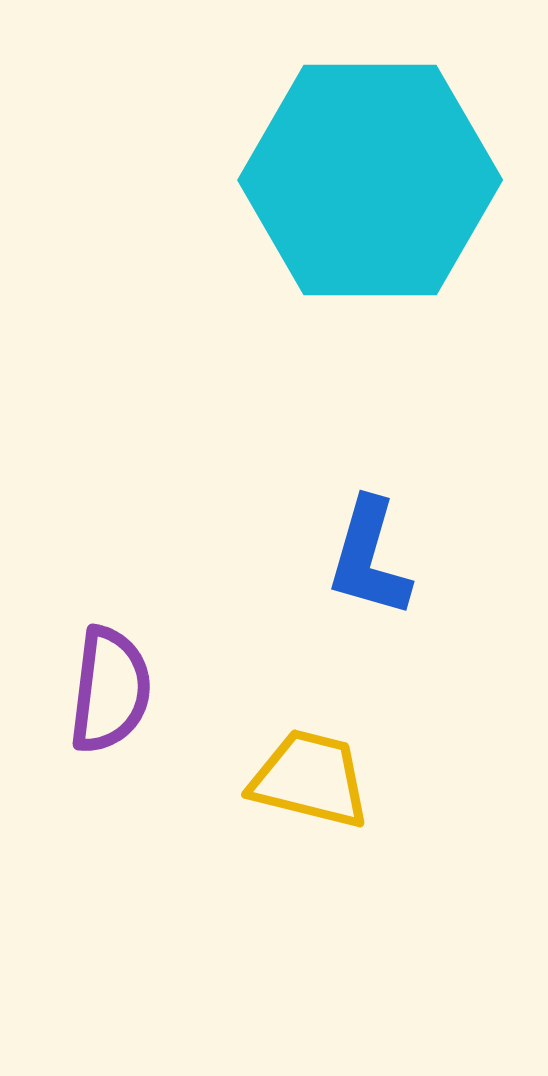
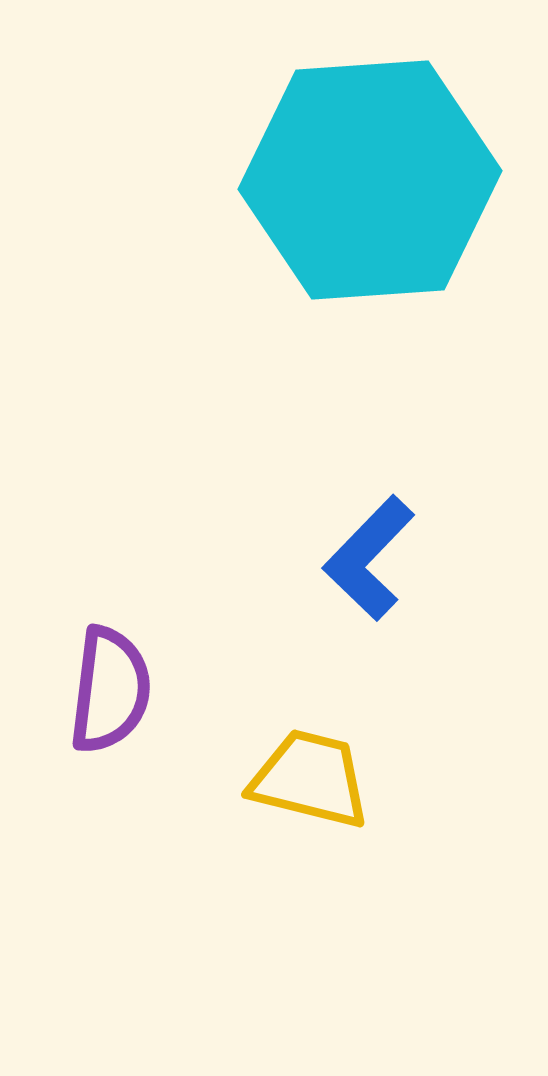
cyan hexagon: rotated 4 degrees counterclockwise
blue L-shape: rotated 28 degrees clockwise
